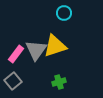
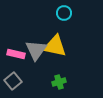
yellow triangle: rotated 30 degrees clockwise
pink rectangle: rotated 66 degrees clockwise
